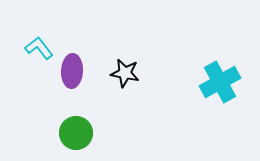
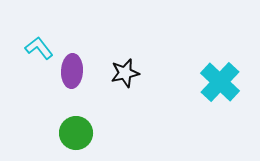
black star: rotated 24 degrees counterclockwise
cyan cross: rotated 18 degrees counterclockwise
